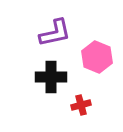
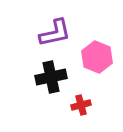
black cross: rotated 12 degrees counterclockwise
